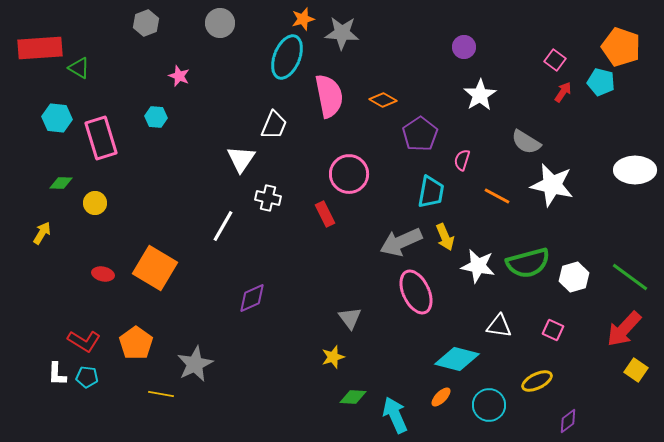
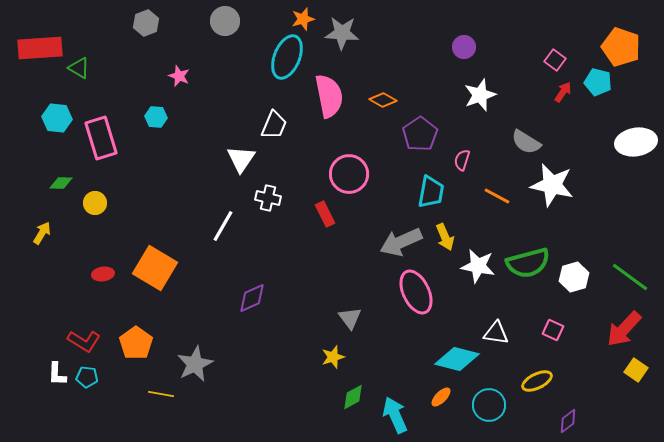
gray circle at (220, 23): moved 5 px right, 2 px up
cyan pentagon at (601, 82): moved 3 px left
white star at (480, 95): rotated 12 degrees clockwise
white ellipse at (635, 170): moved 1 px right, 28 px up; rotated 9 degrees counterclockwise
red ellipse at (103, 274): rotated 20 degrees counterclockwise
white triangle at (499, 326): moved 3 px left, 7 px down
green diamond at (353, 397): rotated 32 degrees counterclockwise
